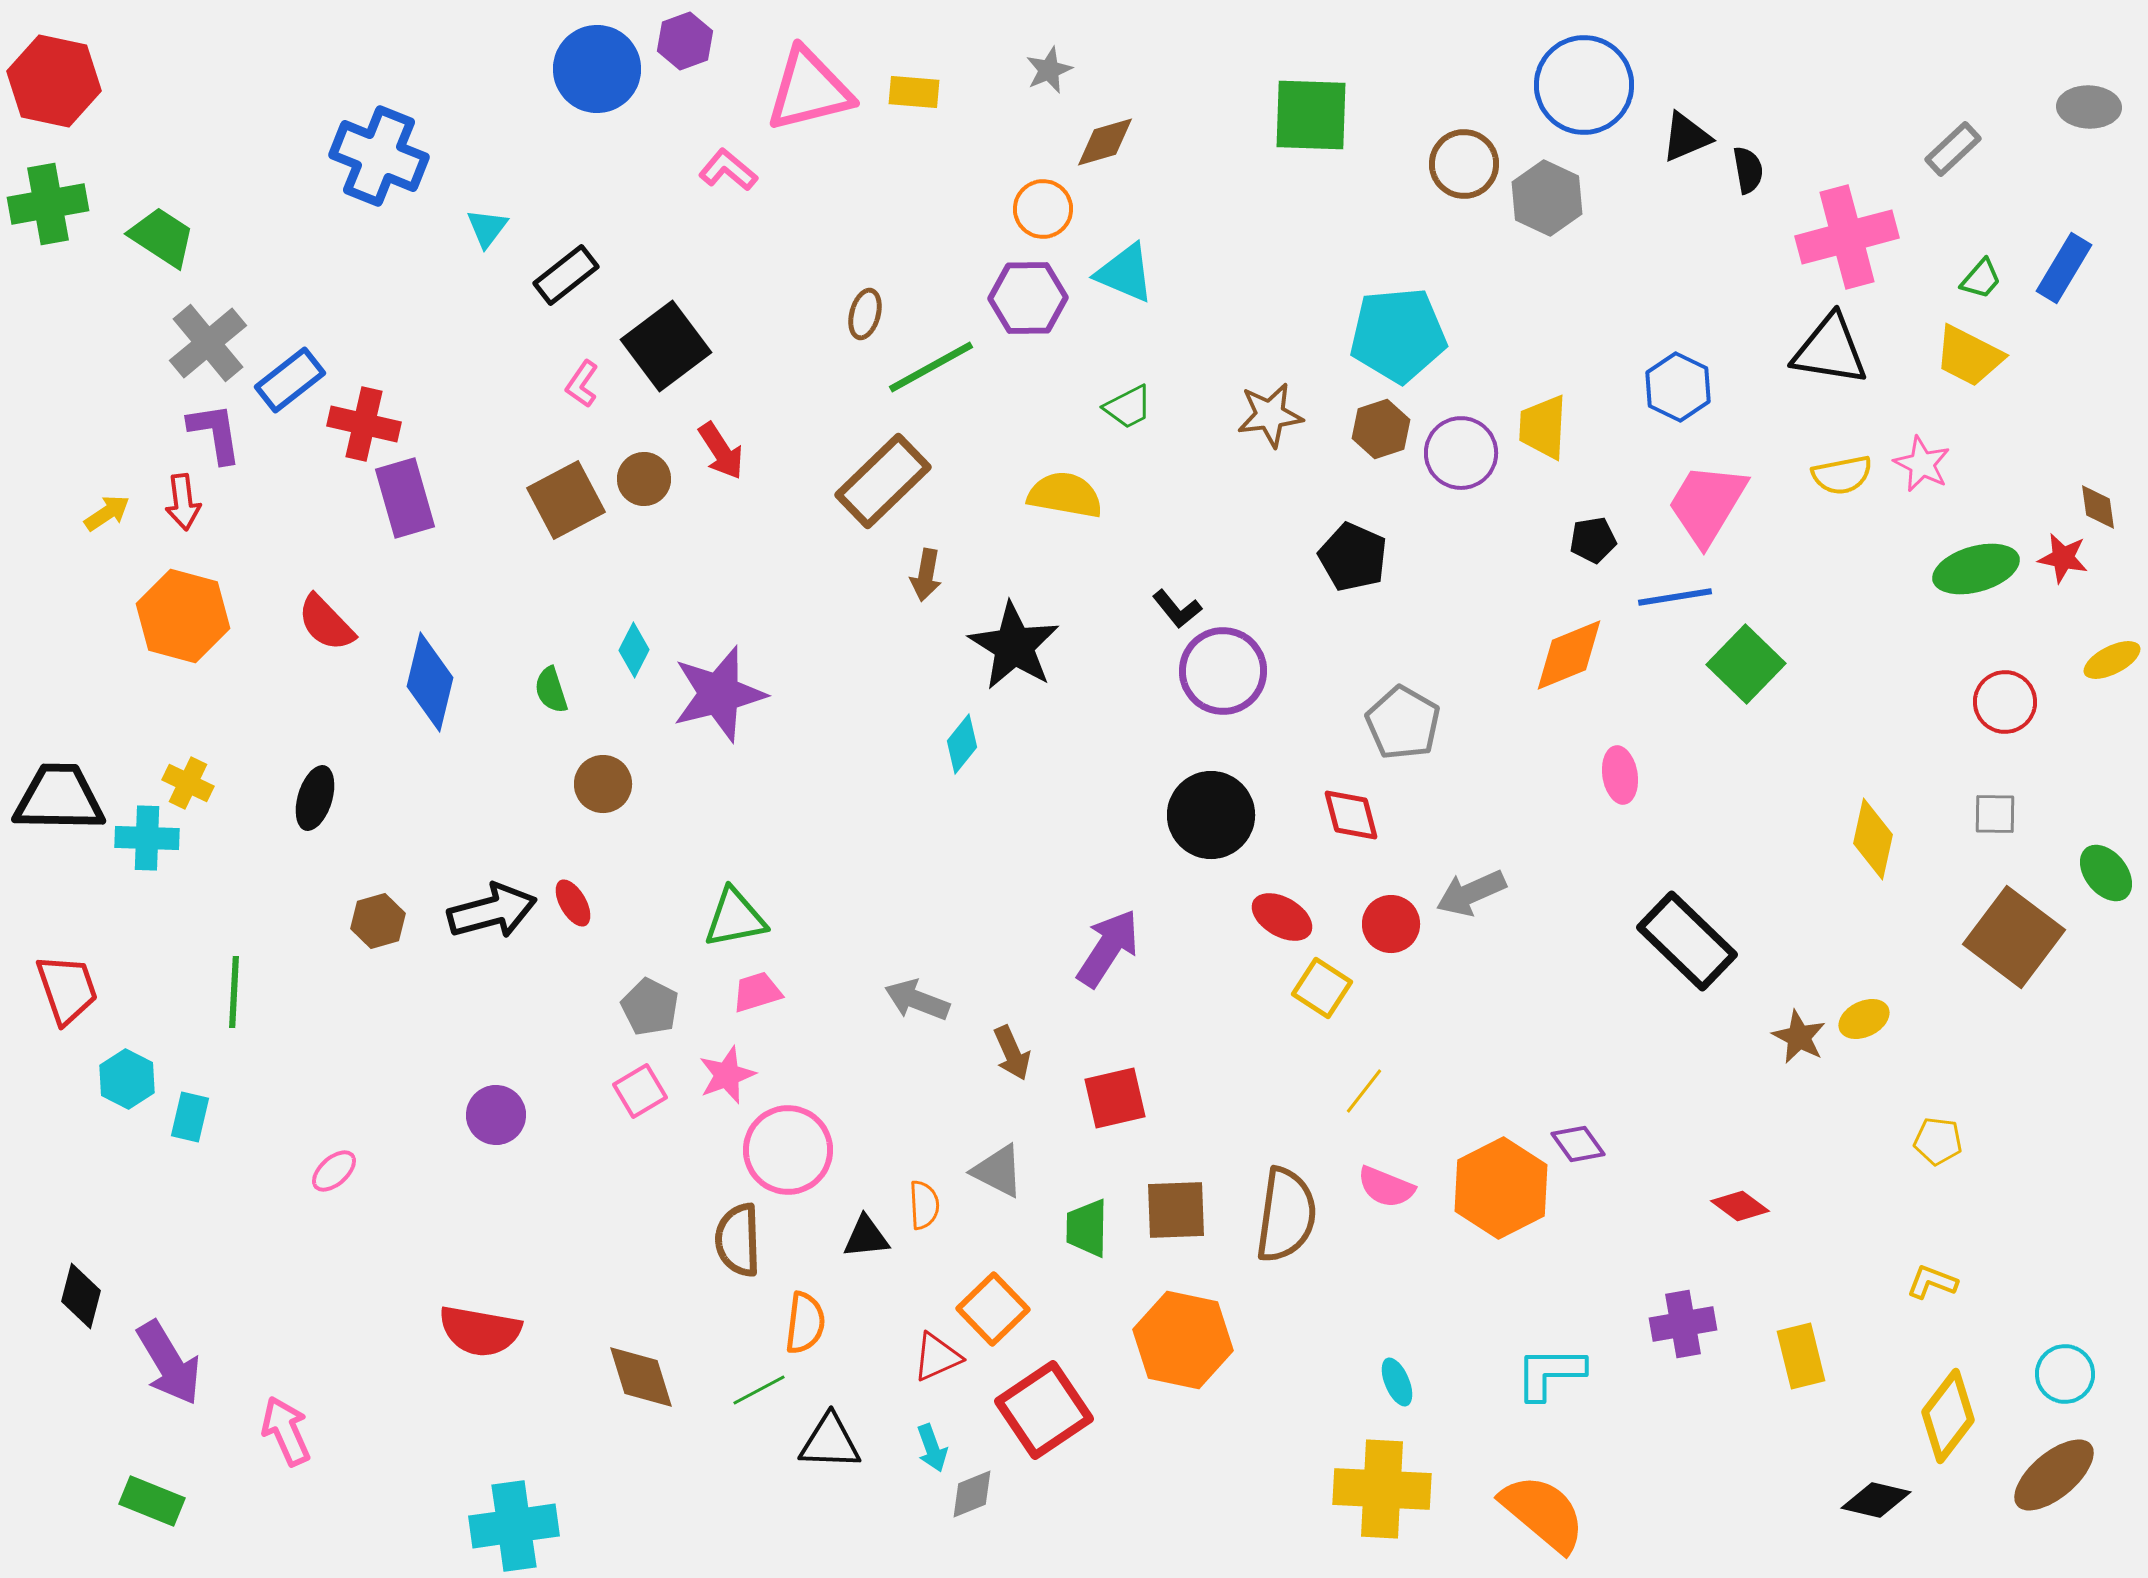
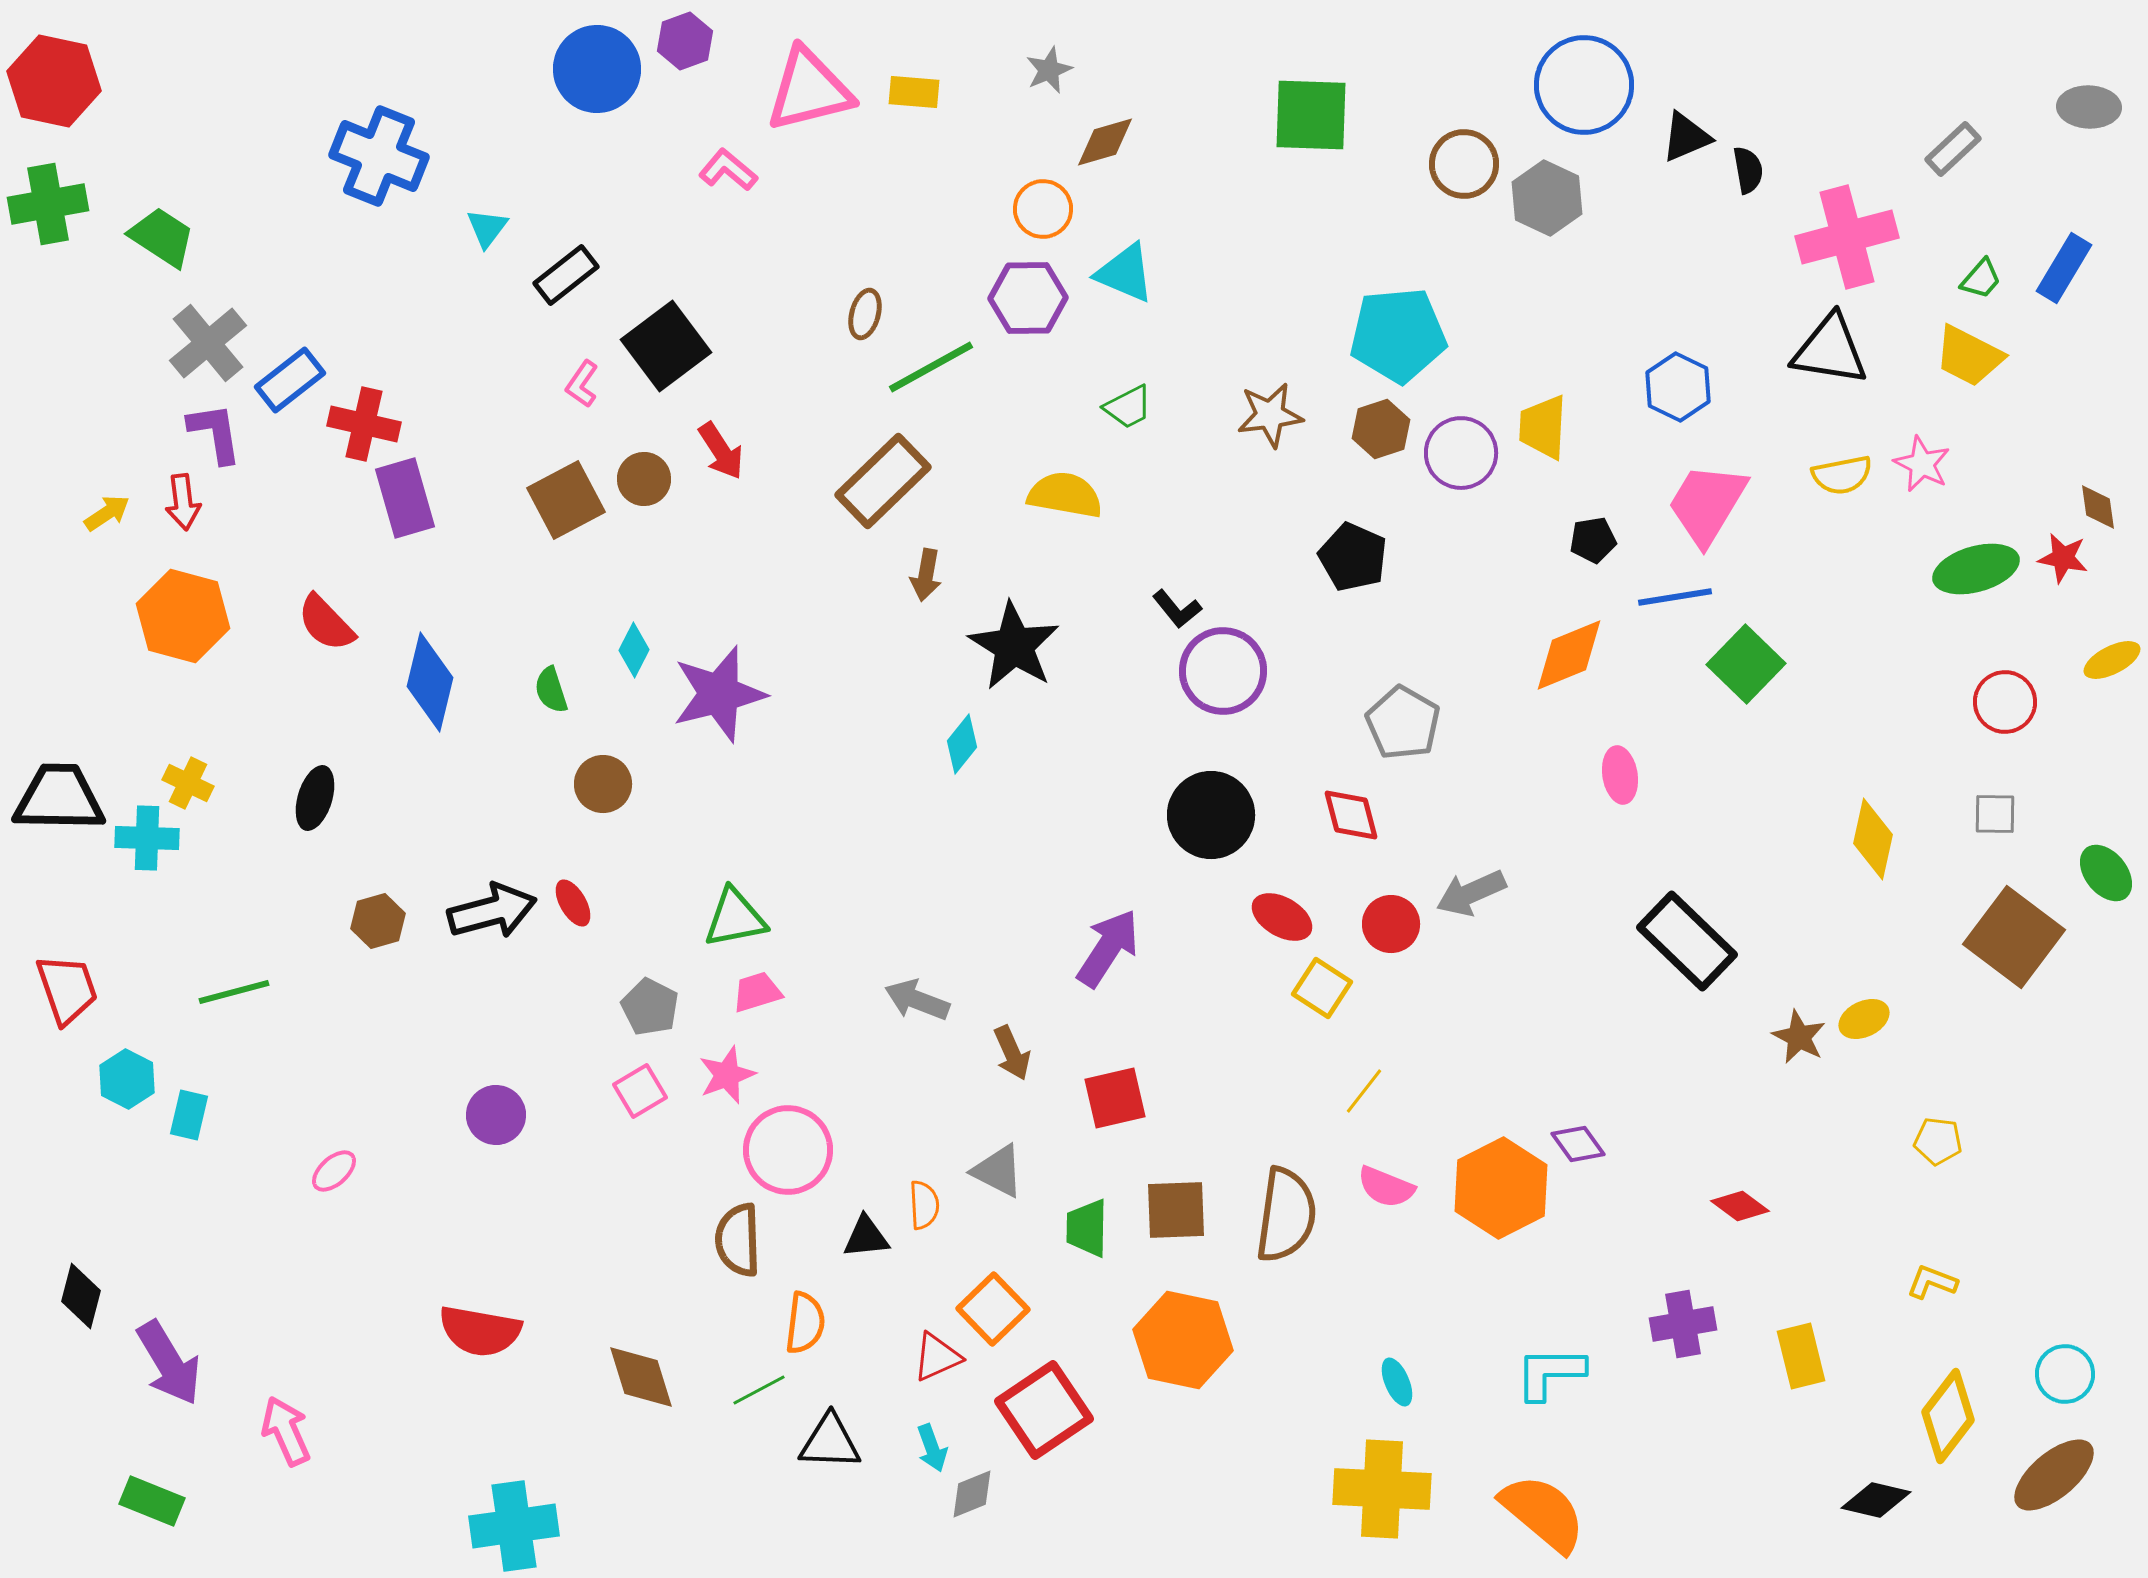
green line at (234, 992): rotated 72 degrees clockwise
cyan rectangle at (190, 1117): moved 1 px left, 2 px up
